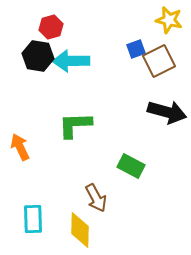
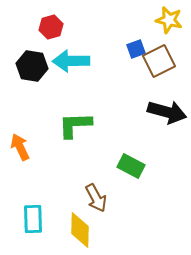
black hexagon: moved 6 px left, 10 px down
